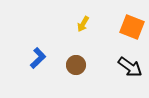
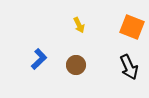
yellow arrow: moved 4 px left, 1 px down; rotated 56 degrees counterclockwise
blue L-shape: moved 1 px right, 1 px down
black arrow: moved 1 px left; rotated 30 degrees clockwise
